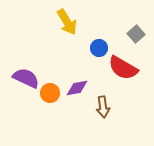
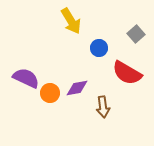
yellow arrow: moved 4 px right, 1 px up
red semicircle: moved 4 px right, 5 px down
